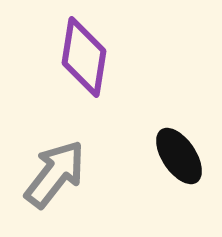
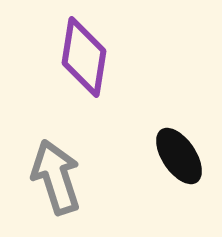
gray arrow: moved 1 px right, 3 px down; rotated 56 degrees counterclockwise
